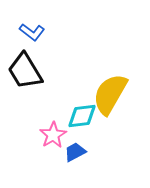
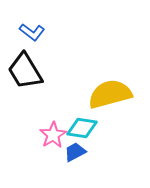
yellow semicircle: rotated 45 degrees clockwise
cyan diamond: moved 12 px down; rotated 16 degrees clockwise
